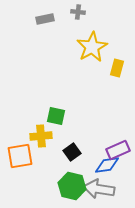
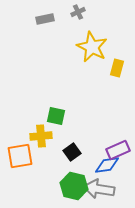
gray cross: rotated 32 degrees counterclockwise
yellow star: rotated 16 degrees counterclockwise
green hexagon: moved 2 px right
